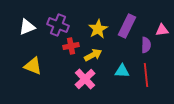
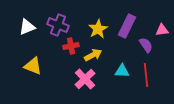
purple semicircle: rotated 35 degrees counterclockwise
